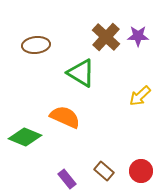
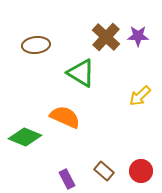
purple rectangle: rotated 12 degrees clockwise
